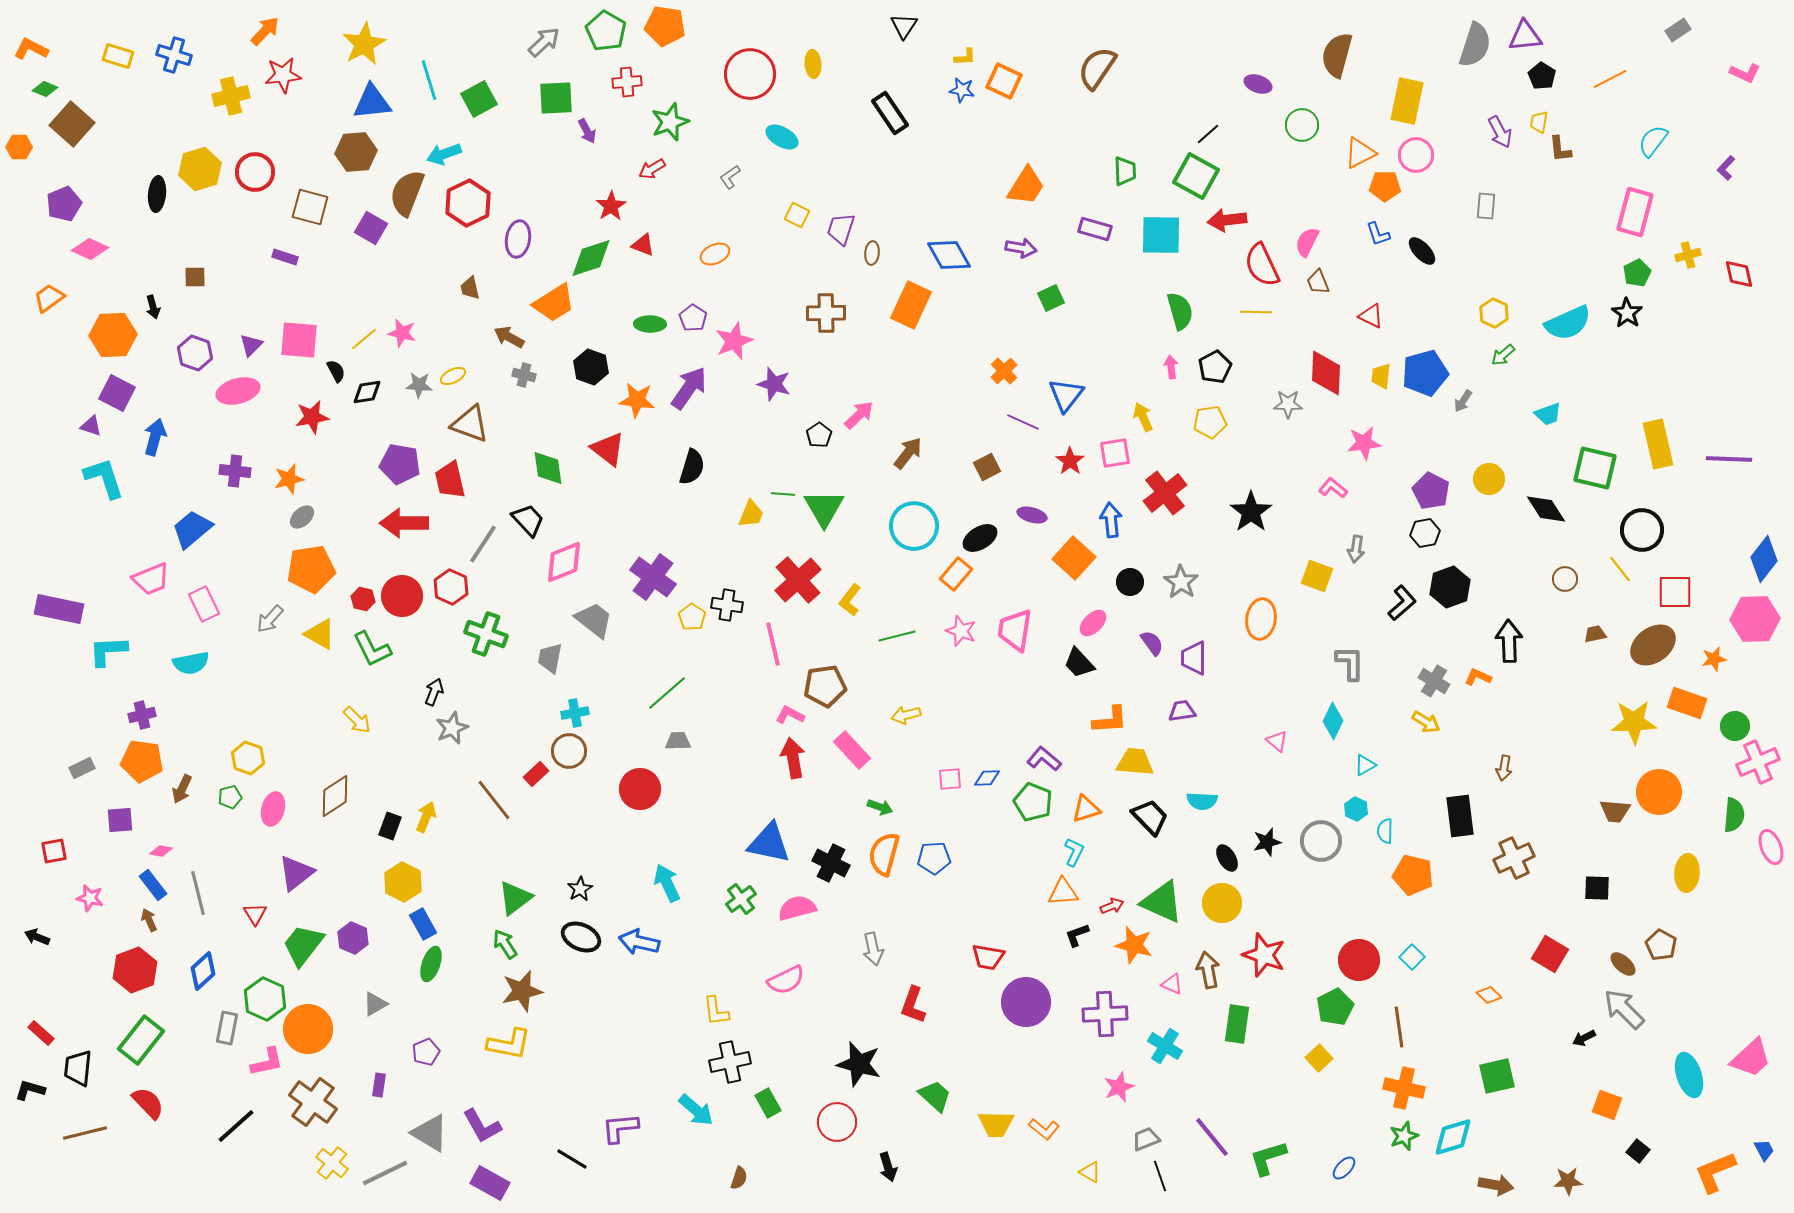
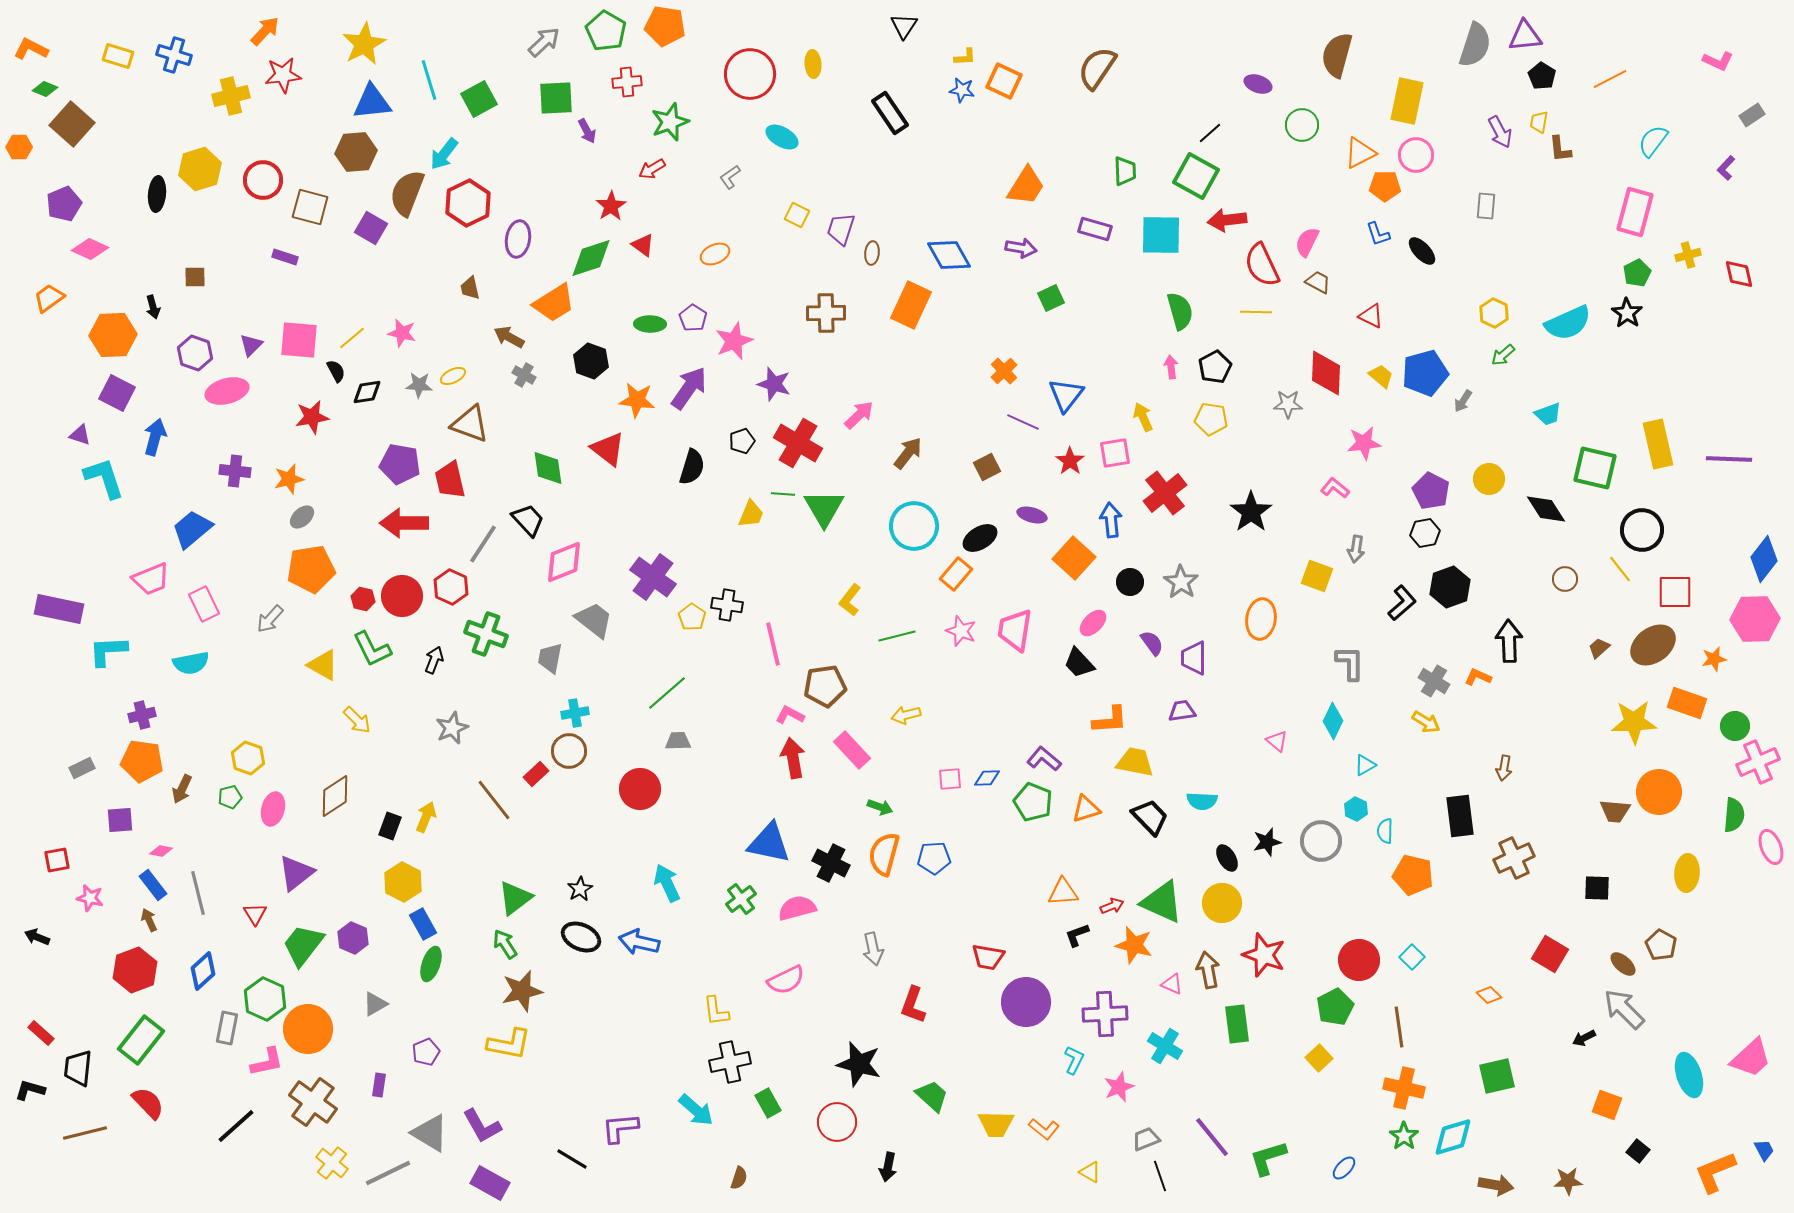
gray rectangle at (1678, 30): moved 74 px right, 85 px down
pink L-shape at (1745, 73): moved 27 px left, 12 px up
black line at (1208, 134): moved 2 px right, 1 px up
cyan arrow at (444, 154): rotated 32 degrees counterclockwise
red circle at (255, 172): moved 8 px right, 8 px down
red triangle at (643, 245): rotated 15 degrees clockwise
brown trapezoid at (1318, 282): rotated 140 degrees clockwise
yellow line at (364, 339): moved 12 px left, 1 px up
black hexagon at (591, 367): moved 6 px up
gray cross at (524, 375): rotated 15 degrees clockwise
yellow trapezoid at (1381, 376): rotated 124 degrees clockwise
pink ellipse at (238, 391): moved 11 px left
yellow pentagon at (1210, 422): moved 1 px right, 3 px up; rotated 16 degrees clockwise
purple triangle at (91, 426): moved 11 px left, 9 px down
black pentagon at (819, 435): moved 77 px left, 6 px down; rotated 15 degrees clockwise
pink L-shape at (1333, 488): moved 2 px right
red cross at (798, 580): moved 137 px up; rotated 18 degrees counterclockwise
yellow triangle at (320, 634): moved 3 px right, 31 px down
brown trapezoid at (1595, 634): moved 4 px right, 14 px down; rotated 30 degrees counterclockwise
black arrow at (434, 692): moved 32 px up
yellow trapezoid at (1135, 762): rotated 6 degrees clockwise
red square at (54, 851): moved 3 px right, 9 px down
cyan L-shape at (1074, 852): moved 208 px down
green rectangle at (1237, 1024): rotated 15 degrees counterclockwise
green trapezoid at (935, 1096): moved 3 px left
green star at (1404, 1136): rotated 16 degrees counterclockwise
black arrow at (888, 1167): rotated 28 degrees clockwise
gray line at (385, 1173): moved 3 px right
